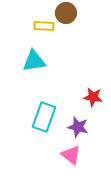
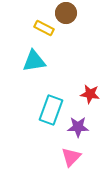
yellow rectangle: moved 2 px down; rotated 24 degrees clockwise
red star: moved 3 px left, 3 px up
cyan rectangle: moved 7 px right, 7 px up
purple star: rotated 15 degrees counterclockwise
pink triangle: moved 2 px down; rotated 35 degrees clockwise
